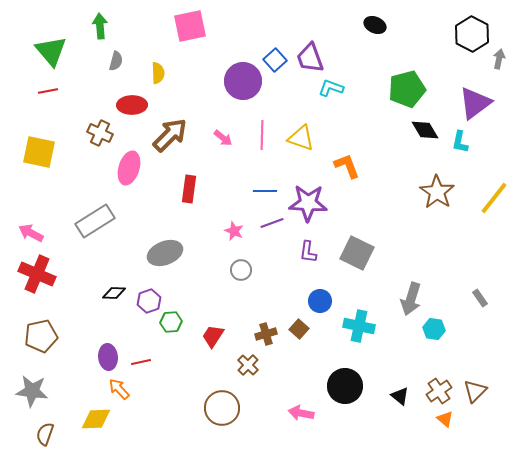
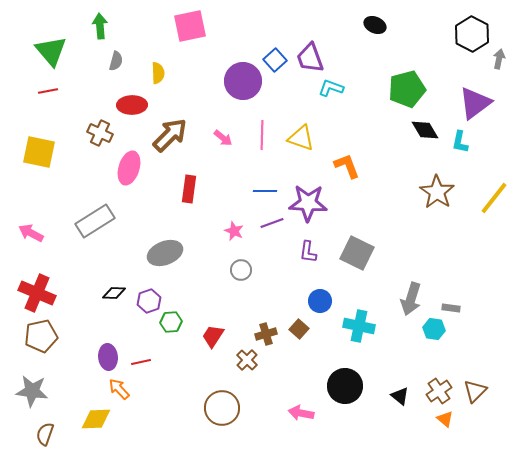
red cross at (37, 274): moved 19 px down
gray rectangle at (480, 298): moved 29 px left, 10 px down; rotated 48 degrees counterclockwise
brown cross at (248, 365): moved 1 px left, 5 px up
